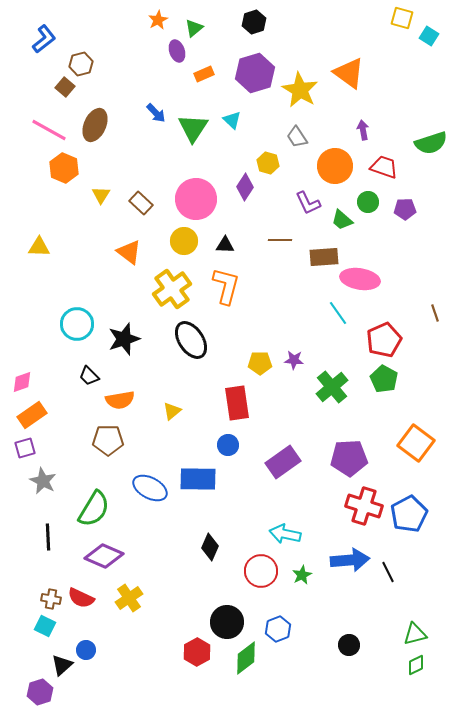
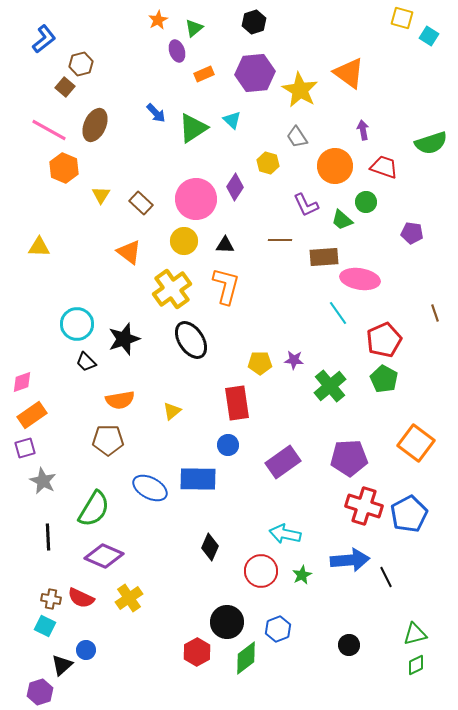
purple hexagon at (255, 73): rotated 12 degrees clockwise
green triangle at (193, 128): rotated 24 degrees clockwise
purple diamond at (245, 187): moved 10 px left
green circle at (368, 202): moved 2 px left
purple L-shape at (308, 203): moved 2 px left, 2 px down
purple pentagon at (405, 209): moved 7 px right, 24 px down; rotated 10 degrees clockwise
black trapezoid at (89, 376): moved 3 px left, 14 px up
green cross at (332, 387): moved 2 px left, 1 px up
black line at (388, 572): moved 2 px left, 5 px down
